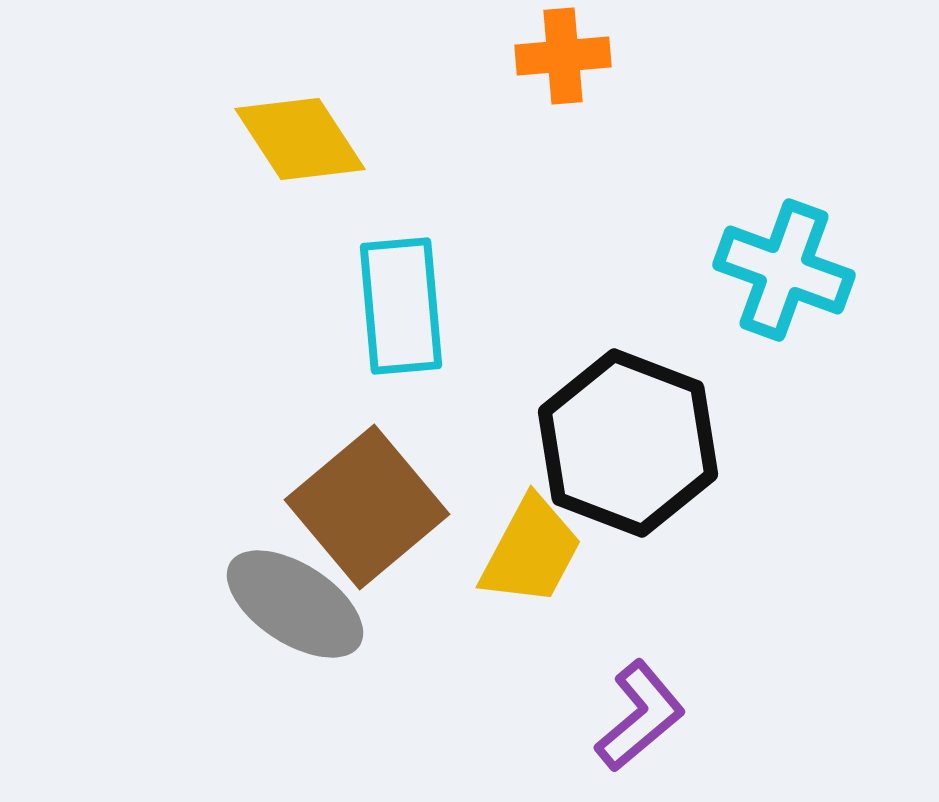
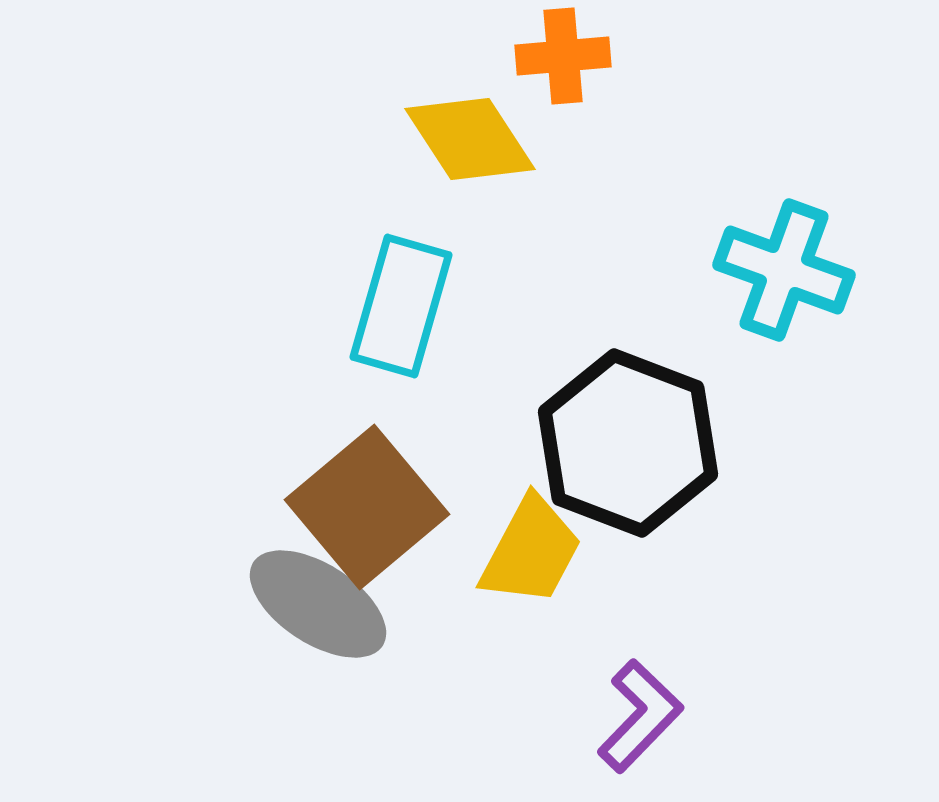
yellow diamond: moved 170 px right
cyan rectangle: rotated 21 degrees clockwise
gray ellipse: moved 23 px right
purple L-shape: rotated 6 degrees counterclockwise
